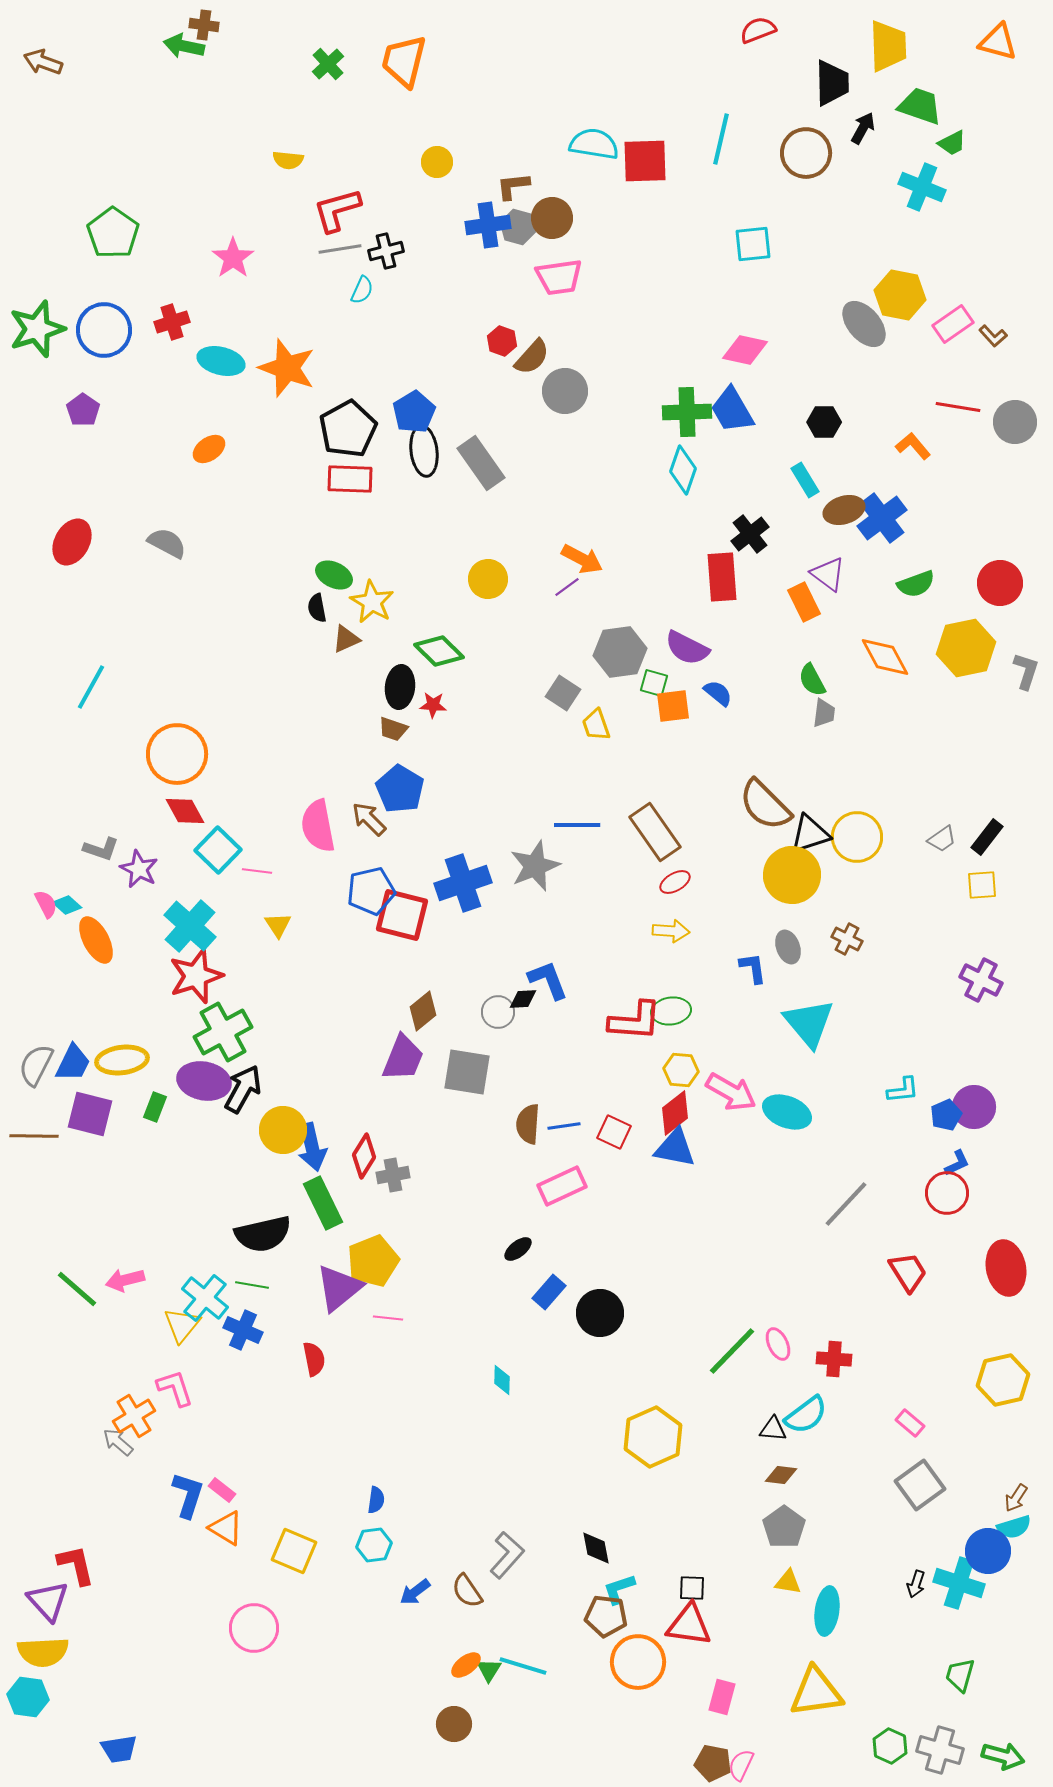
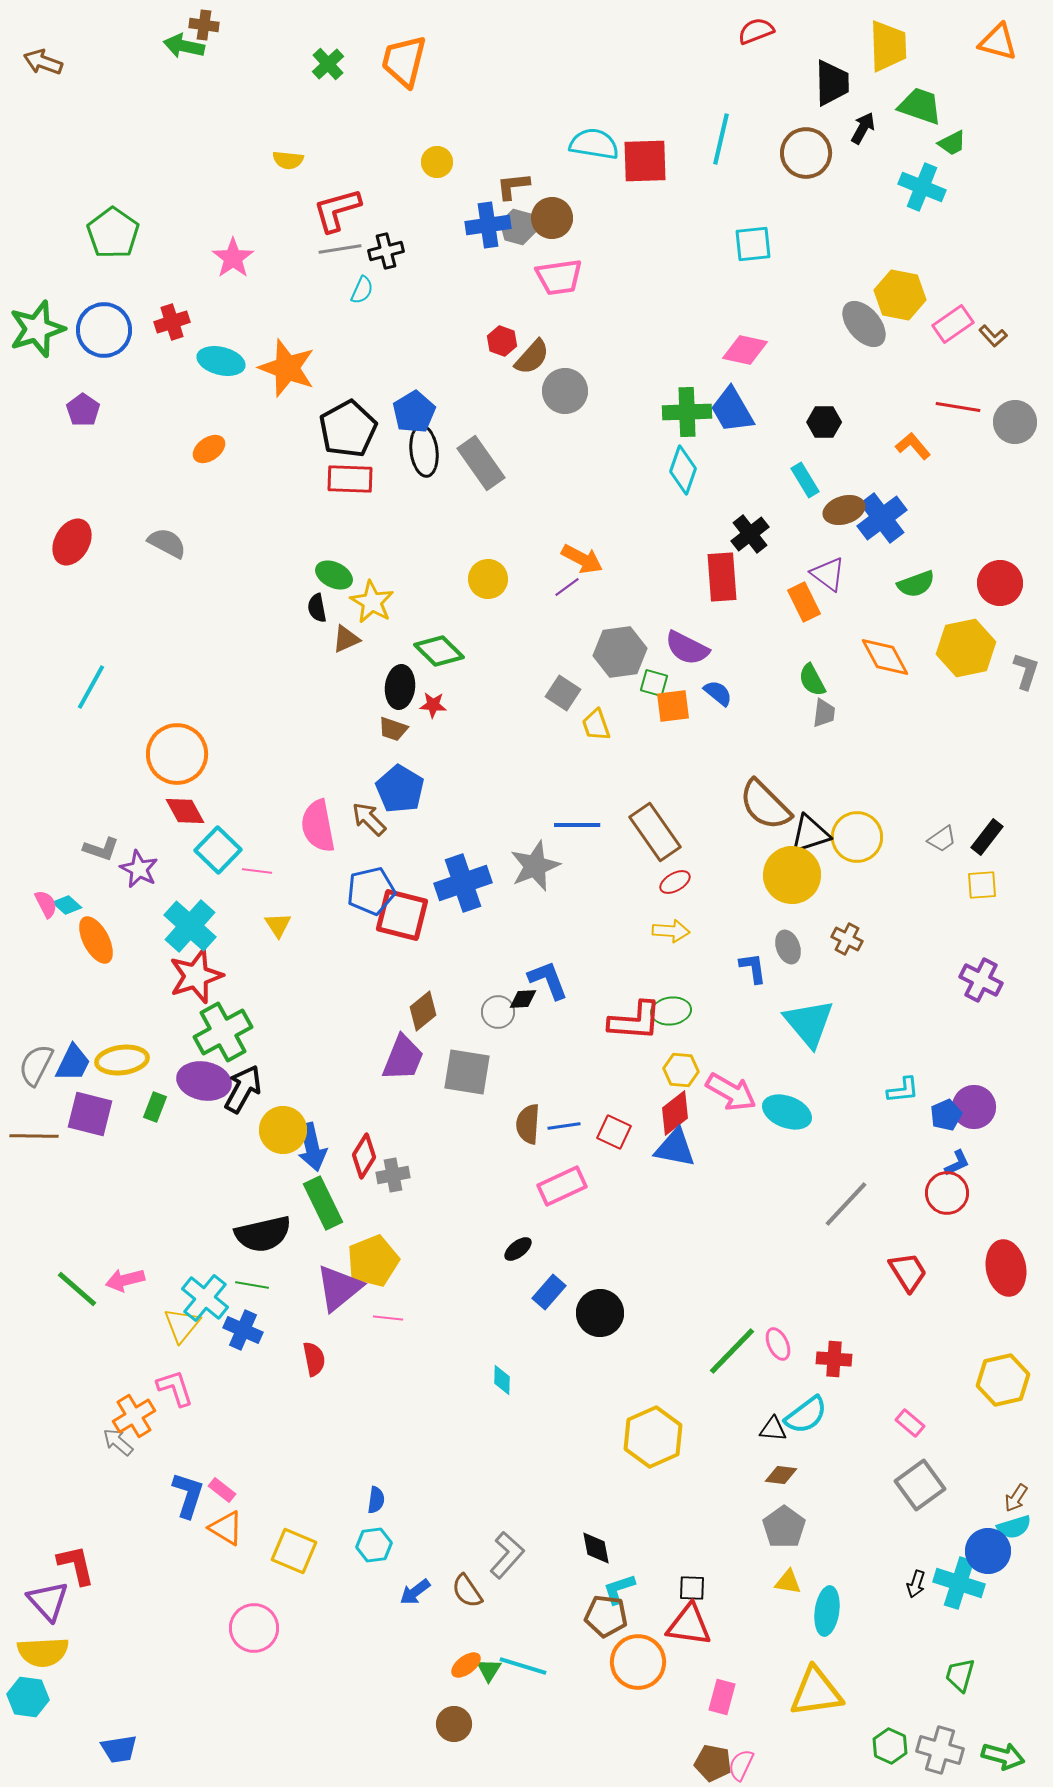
red semicircle at (758, 30): moved 2 px left, 1 px down
